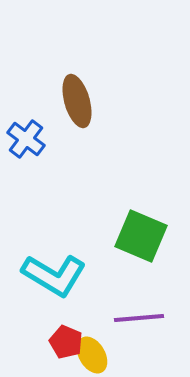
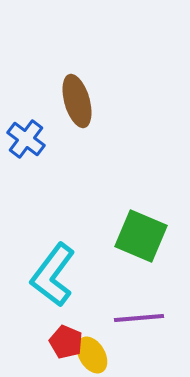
cyan L-shape: moved 1 px left; rotated 96 degrees clockwise
